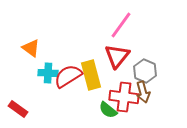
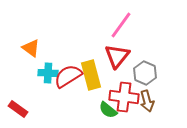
gray hexagon: moved 2 px down
brown arrow: moved 4 px right, 9 px down
